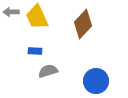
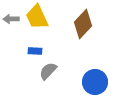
gray arrow: moved 7 px down
gray semicircle: rotated 30 degrees counterclockwise
blue circle: moved 1 px left, 1 px down
